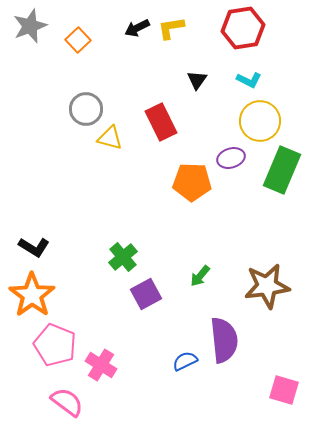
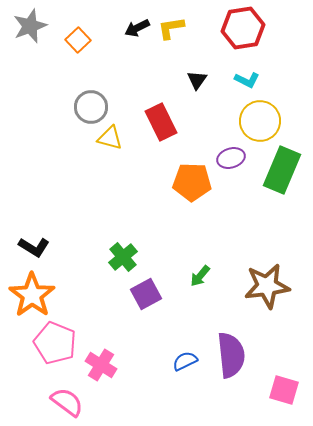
cyan L-shape: moved 2 px left
gray circle: moved 5 px right, 2 px up
purple semicircle: moved 7 px right, 15 px down
pink pentagon: moved 2 px up
